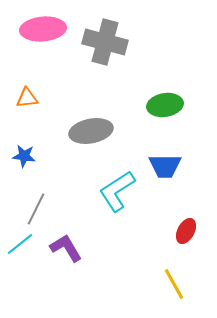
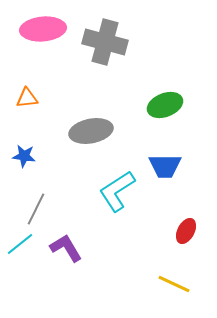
green ellipse: rotated 12 degrees counterclockwise
yellow line: rotated 36 degrees counterclockwise
